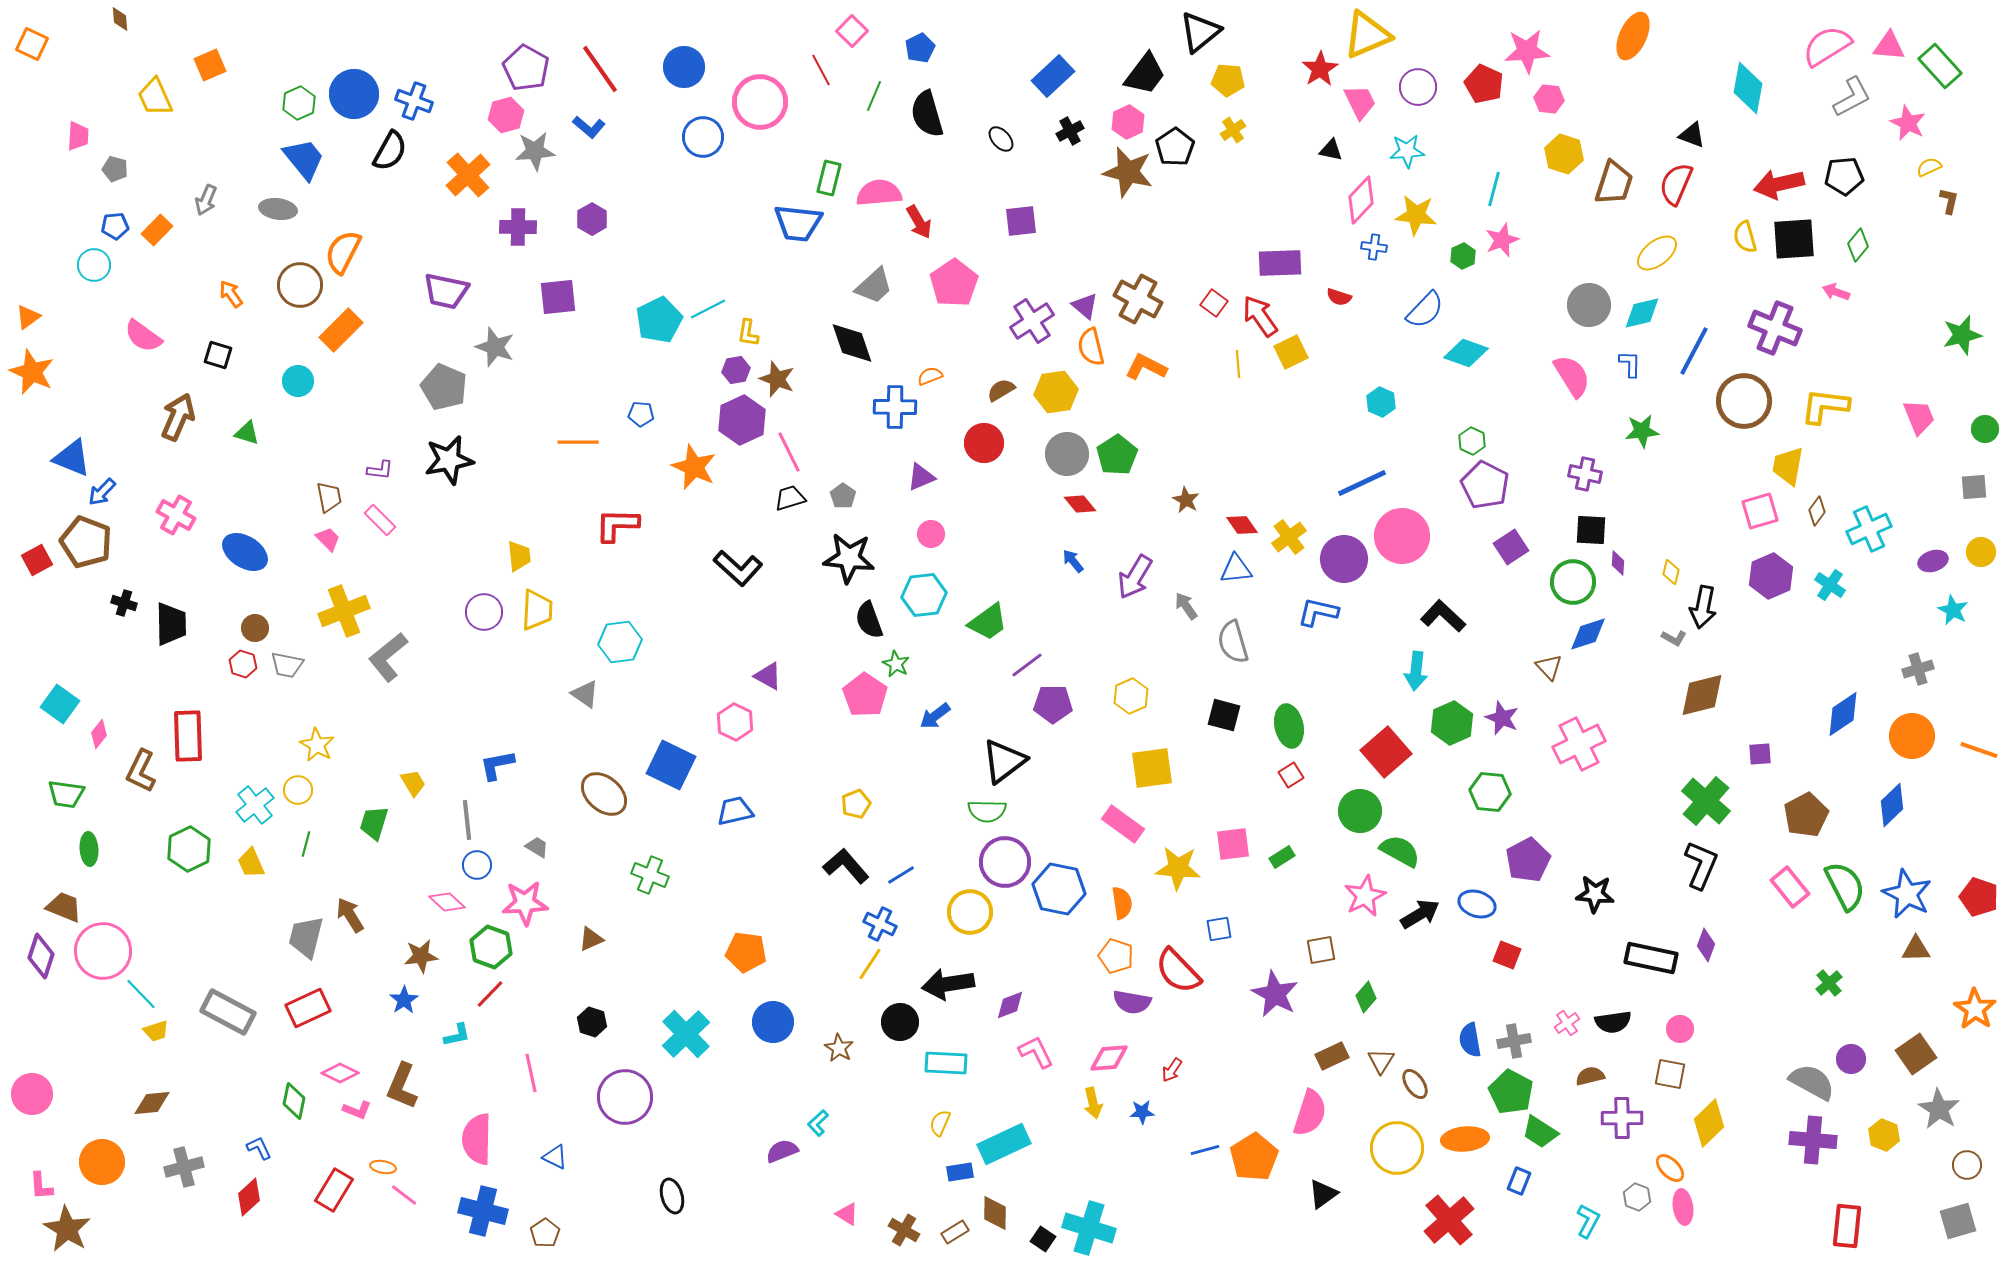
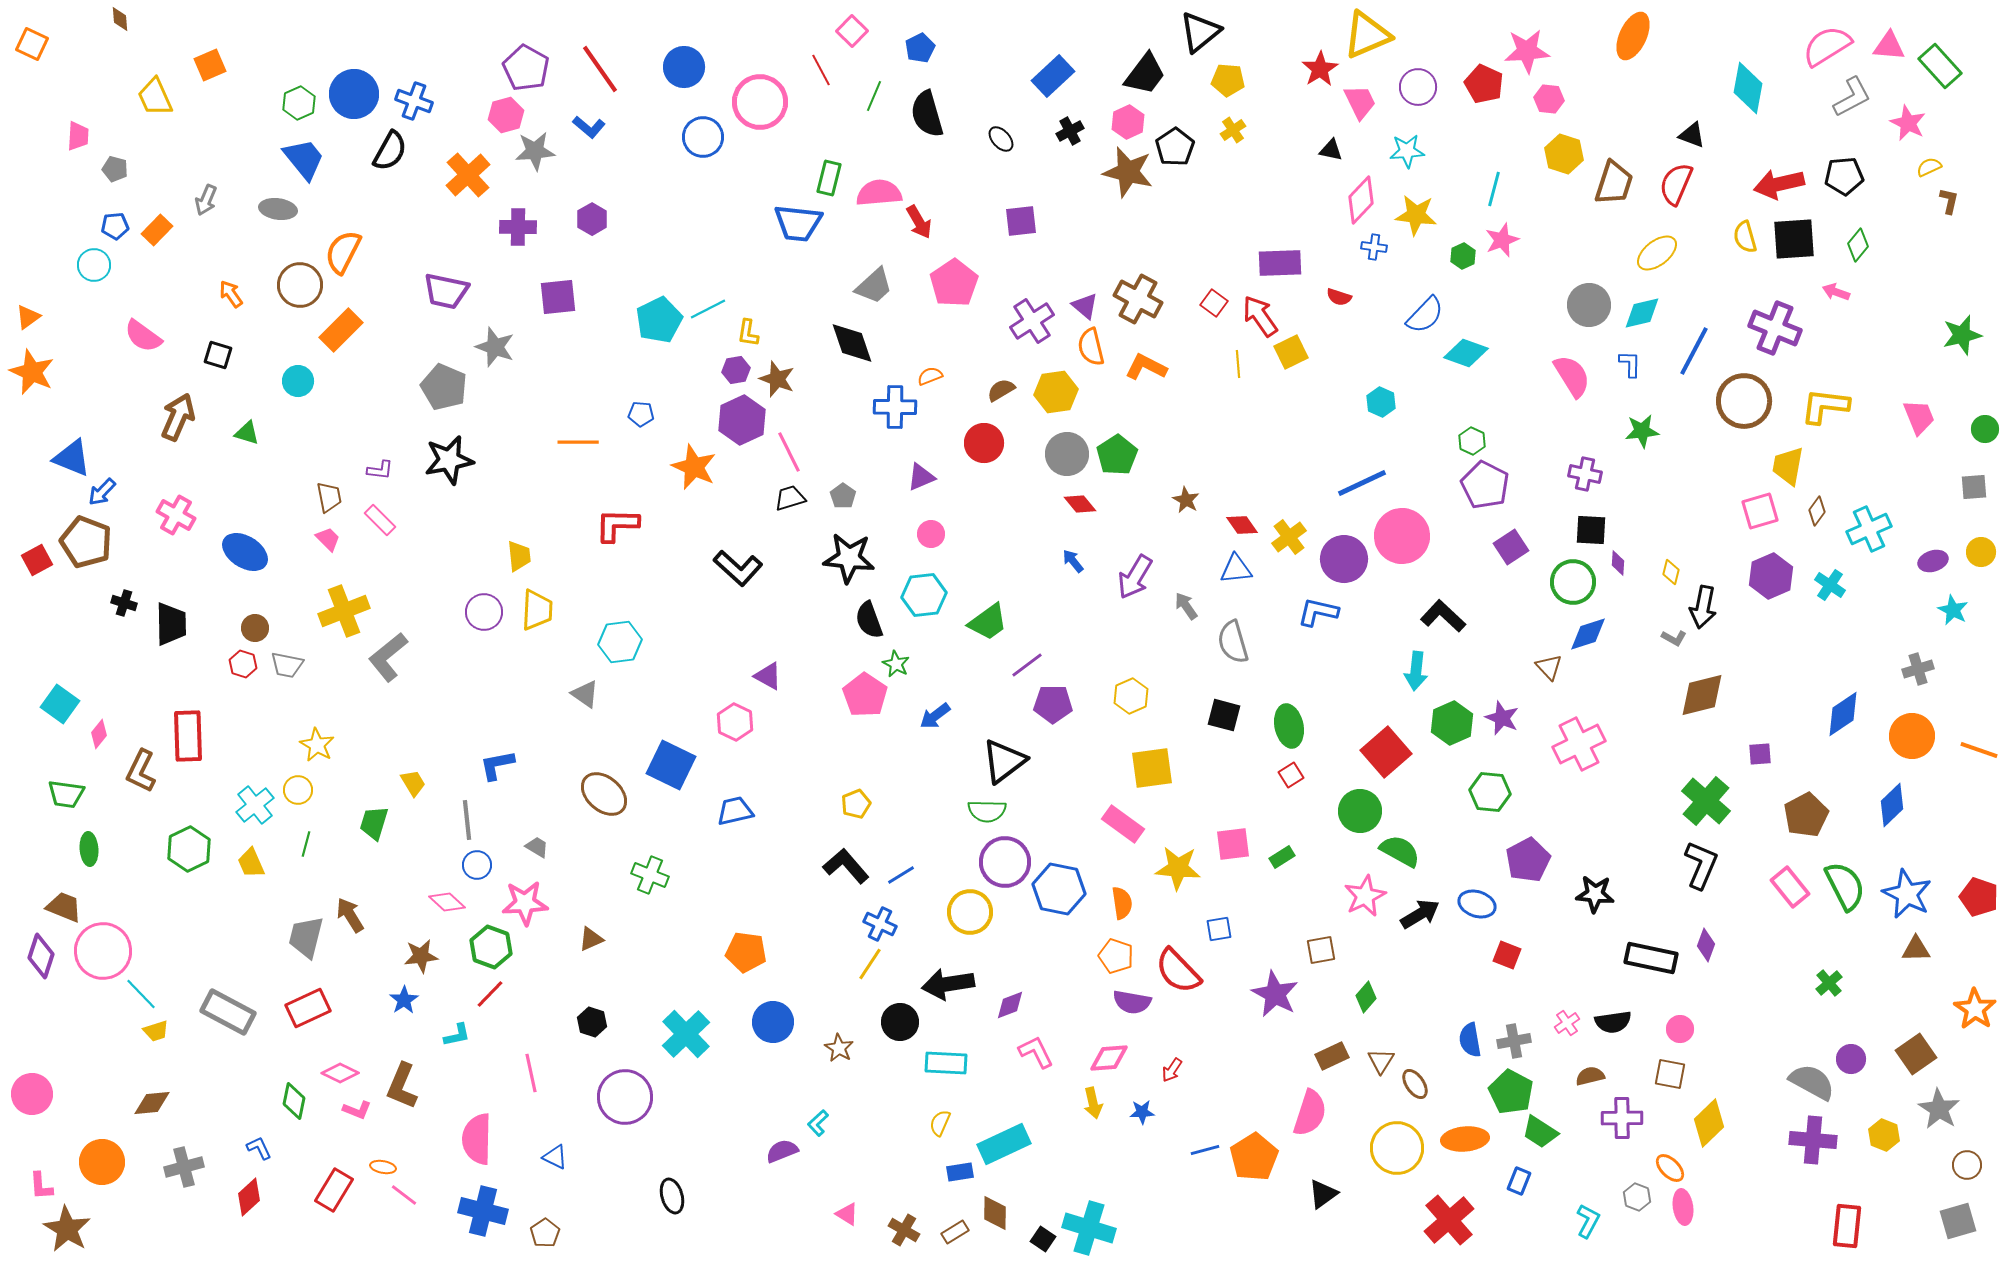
blue semicircle at (1425, 310): moved 5 px down
